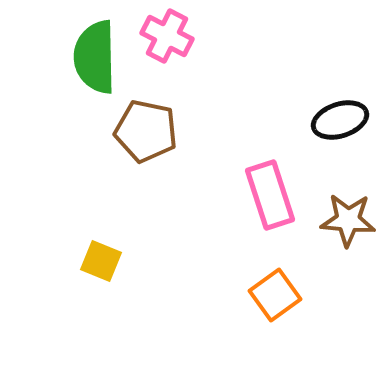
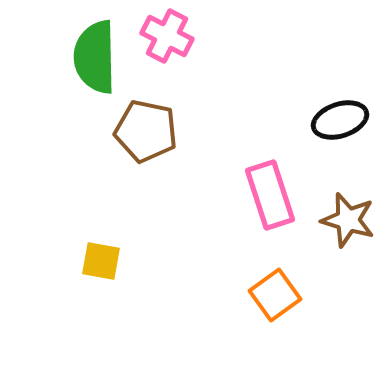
brown star: rotated 12 degrees clockwise
yellow square: rotated 12 degrees counterclockwise
